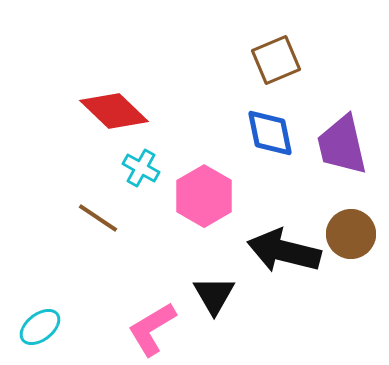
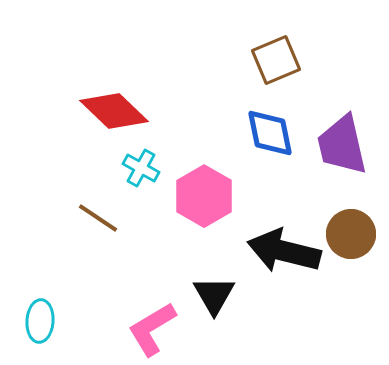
cyan ellipse: moved 6 px up; rotated 48 degrees counterclockwise
